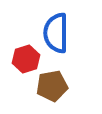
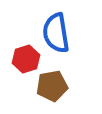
blue semicircle: rotated 9 degrees counterclockwise
